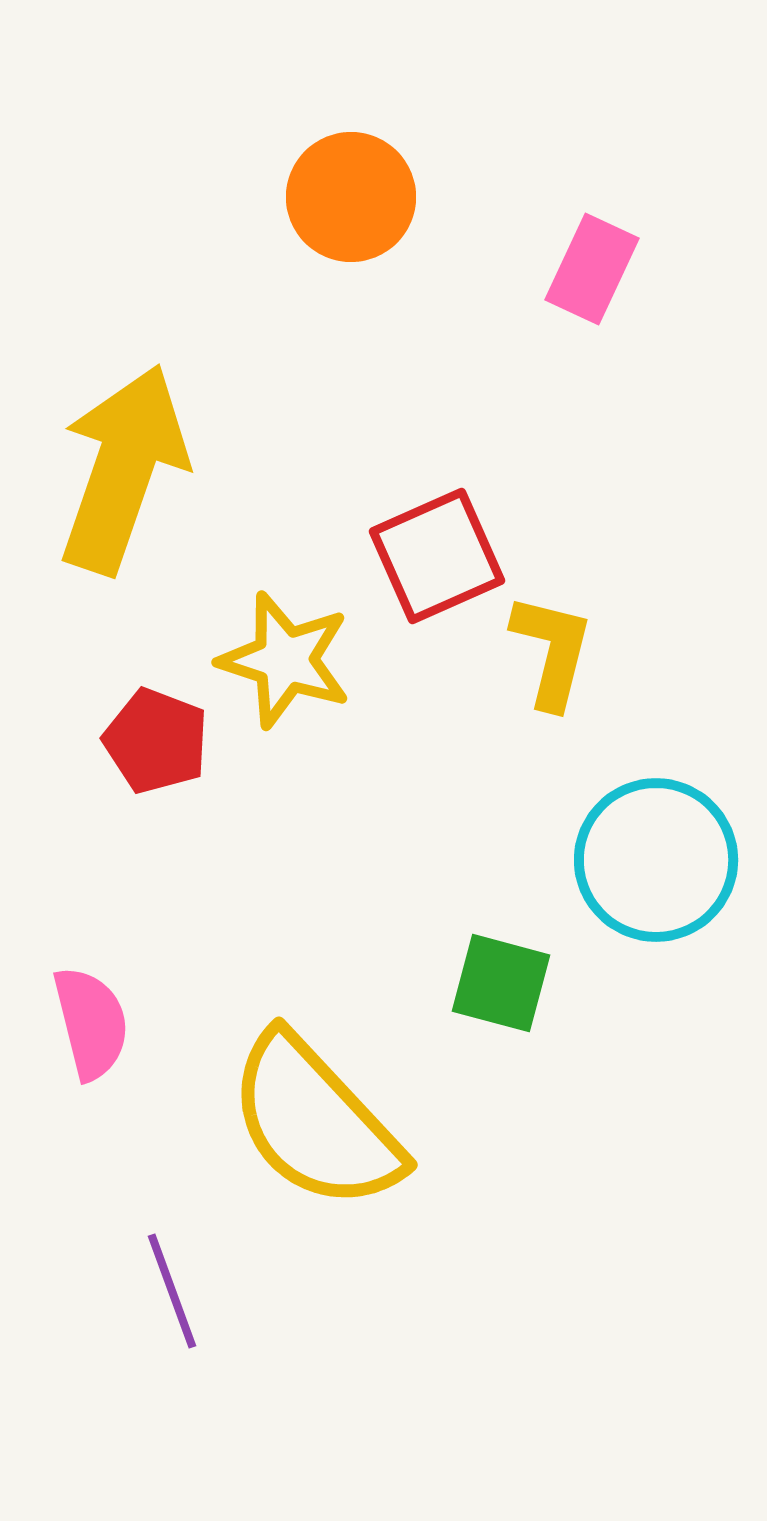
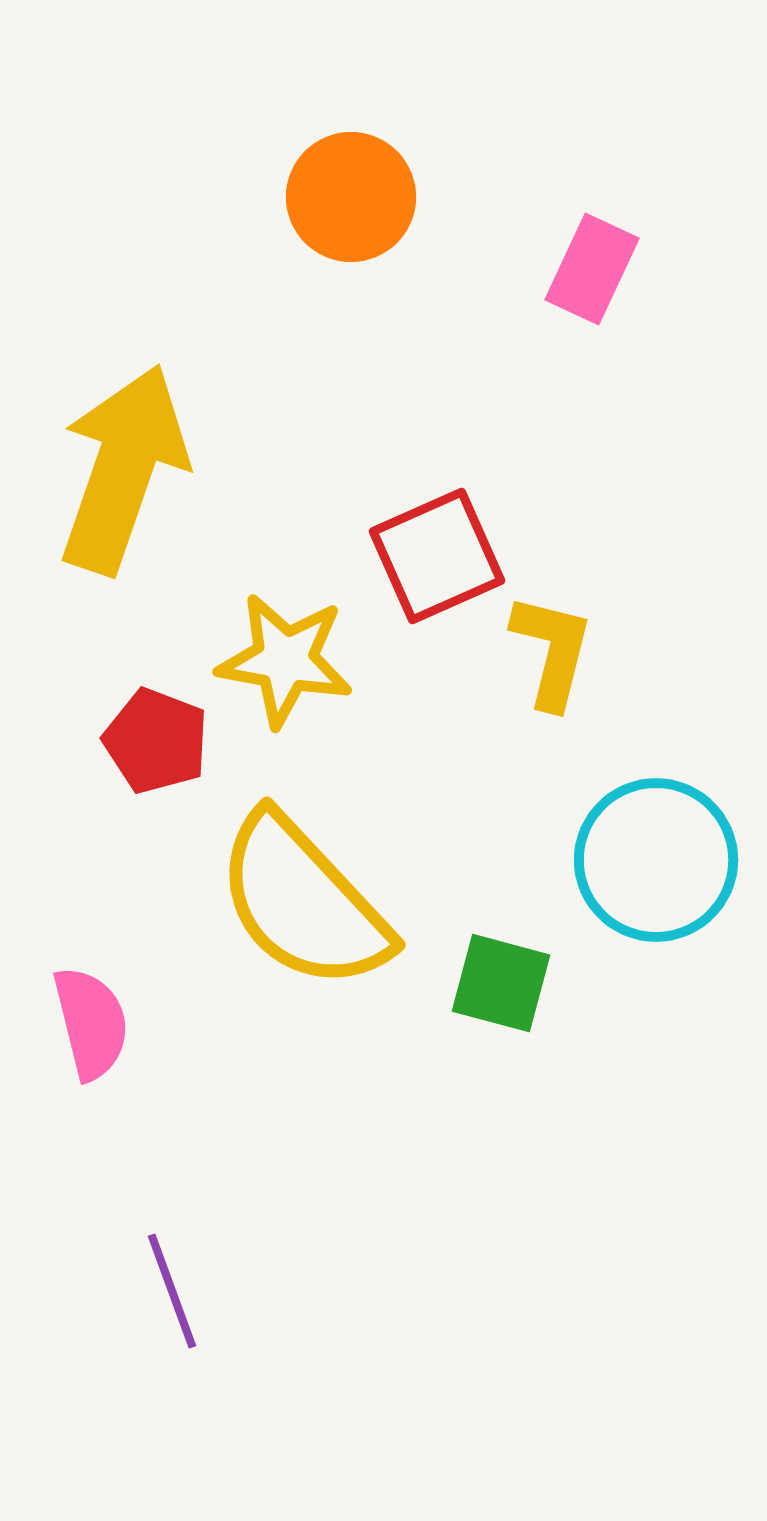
yellow star: rotated 8 degrees counterclockwise
yellow semicircle: moved 12 px left, 220 px up
